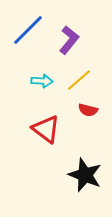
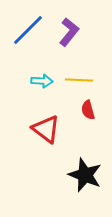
purple L-shape: moved 8 px up
yellow line: rotated 44 degrees clockwise
red semicircle: rotated 60 degrees clockwise
